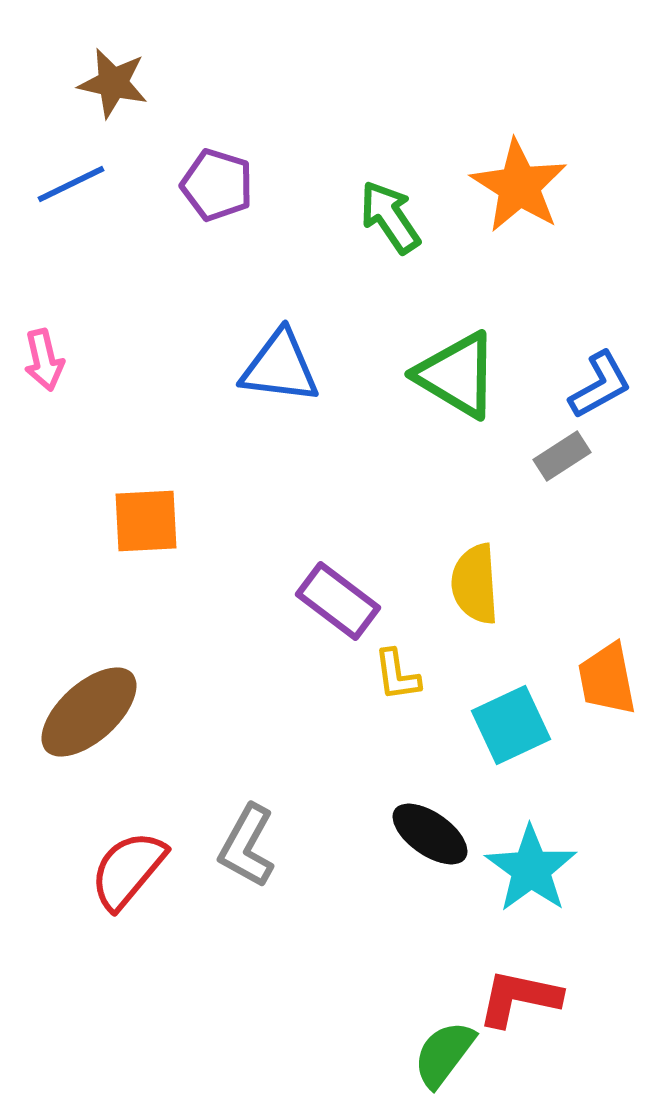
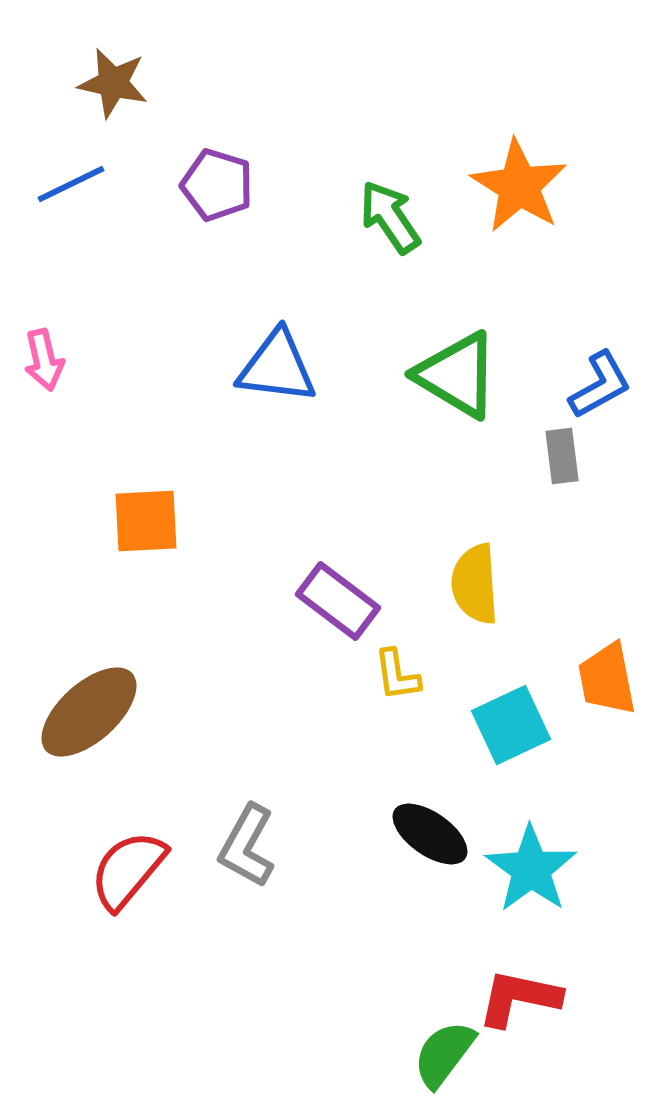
blue triangle: moved 3 px left
gray rectangle: rotated 64 degrees counterclockwise
